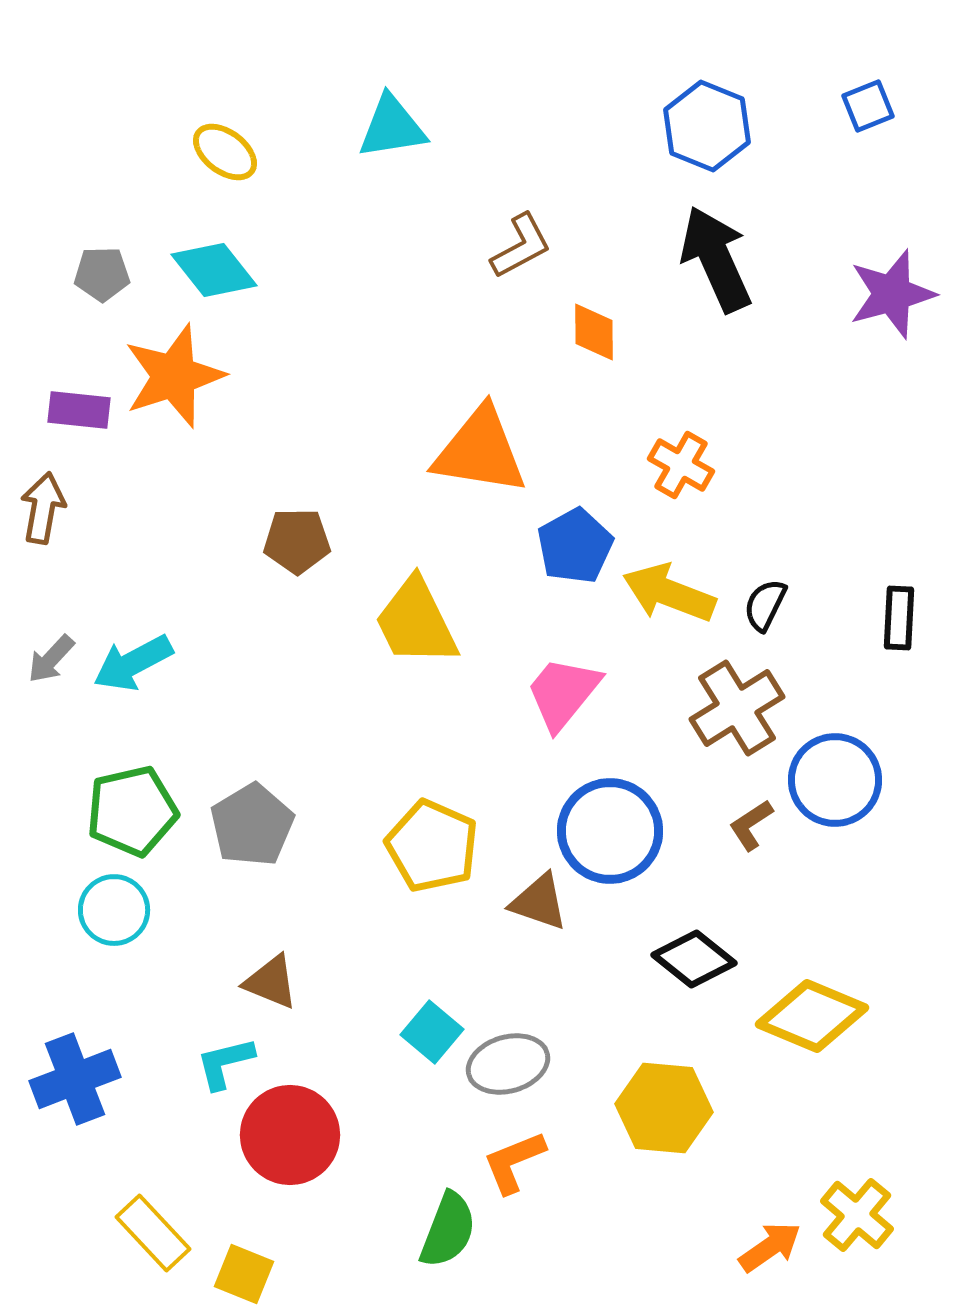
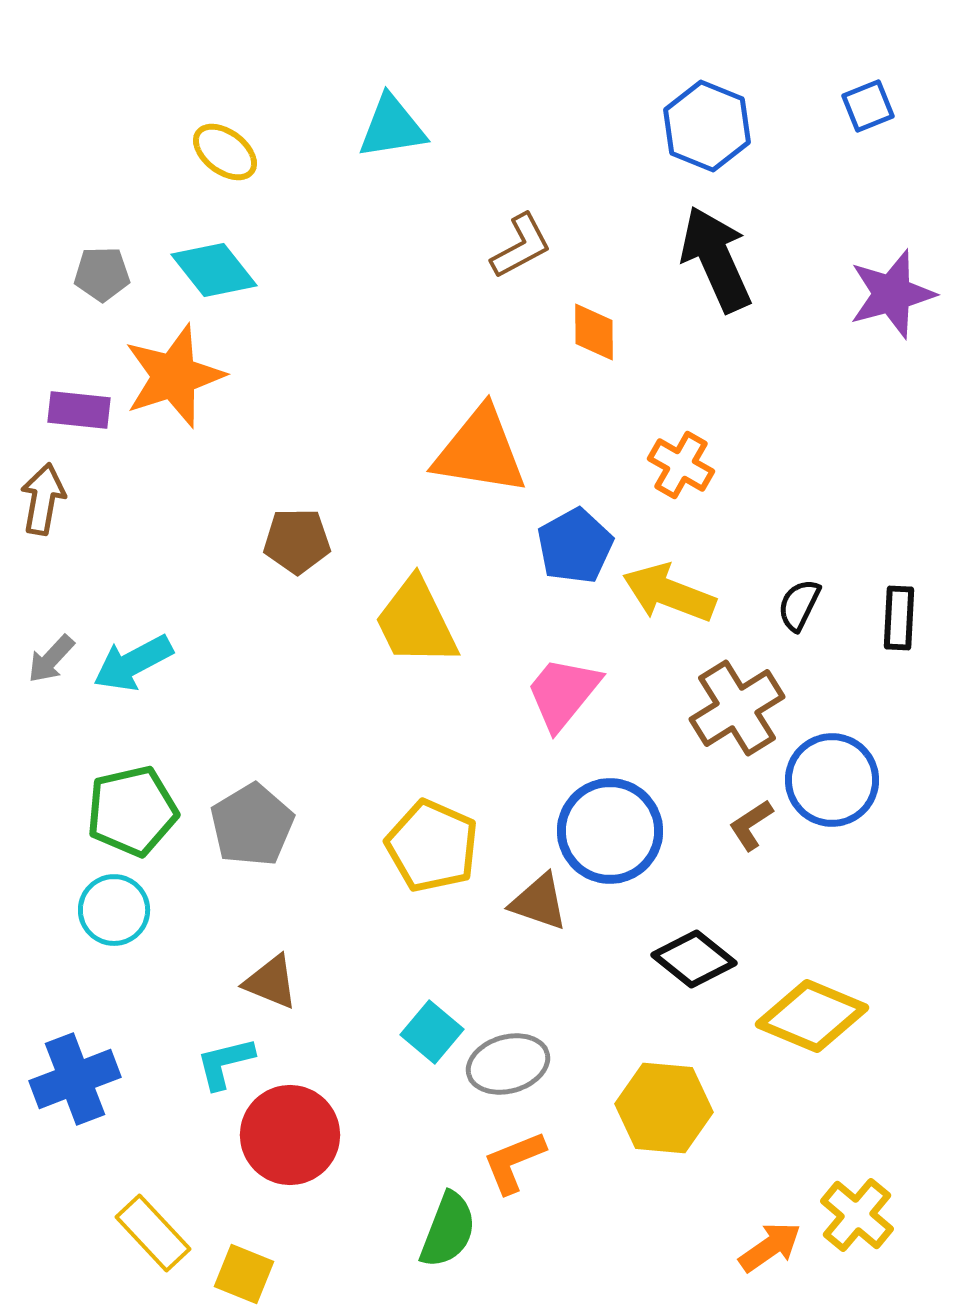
brown arrow at (43, 508): moved 9 px up
black semicircle at (765, 605): moved 34 px right
blue circle at (835, 780): moved 3 px left
